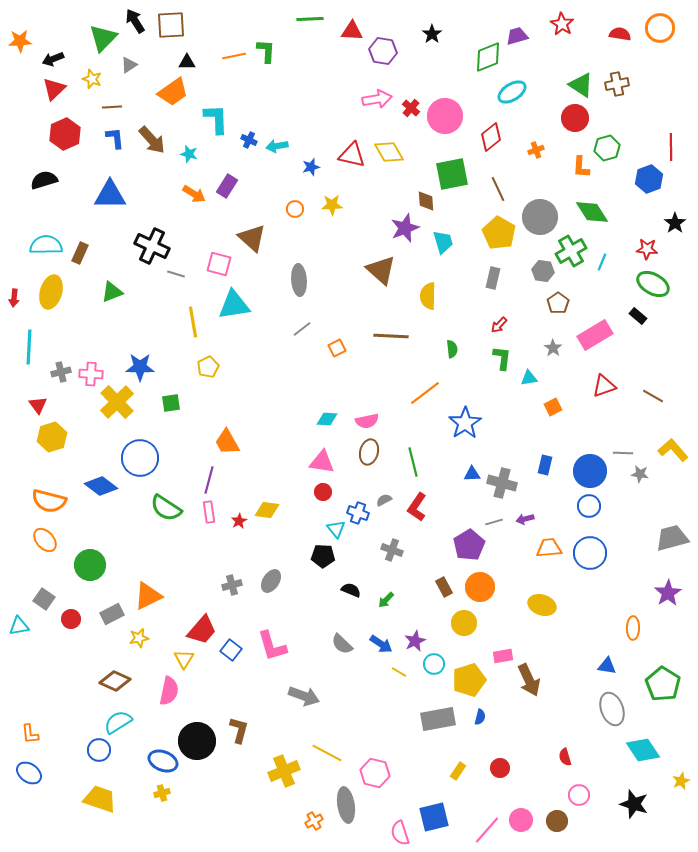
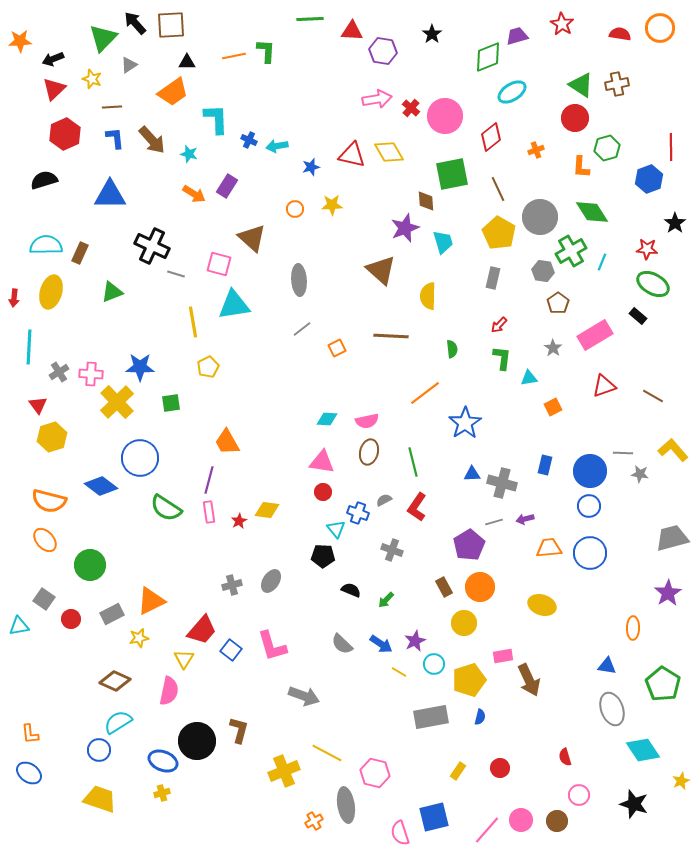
black arrow at (135, 21): moved 2 px down; rotated 10 degrees counterclockwise
gray cross at (61, 372): moved 2 px left; rotated 18 degrees counterclockwise
orange triangle at (148, 596): moved 3 px right, 5 px down
gray rectangle at (438, 719): moved 7 px left, 2 px up
